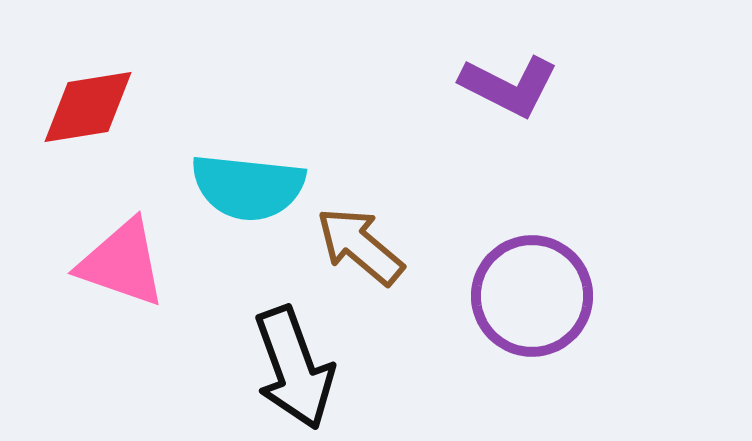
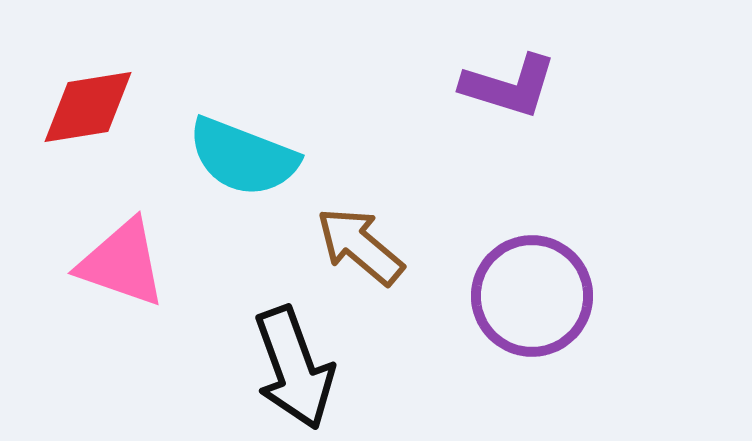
purple L-shape: rotated 10 degrees counterclockwise
cyan semicircle: moved 5 px left, 30 px up; rotated 15 degrees clockwise
